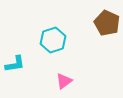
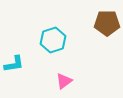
brown pentagon: rotated 25 degrees counterclockwise
cyan L-shape: moved 1 px left
